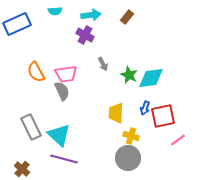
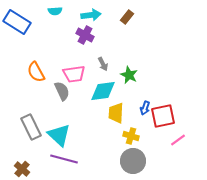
blue rectangle: moved 2 px up; rotated 56 degrees clockwise
pink trapezoid: moved 8 px right
cyan diamond: moved 48 px left, 13 px down
gray circle: moved 5 px right, 3 px down
